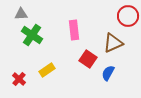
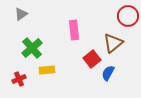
gray triangle: rotated 32 degrees counterclockwise
green cross: moved 13 px down; rotated 15 degrees clockwise
brown triangle: rotated 15 degrees counterclockwise
red square: moved 4 px right; rotated 18 degrees clockwise
yellow rectangle: rotated 28 degrees clockwise
red cross: rotated 24 degrees clockwise
